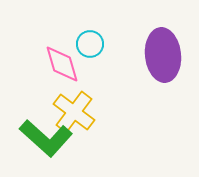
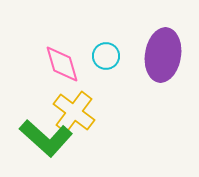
cyan circle: moved 16 px right, 12 px down
purple ellipse: rotated 15 degrees clockwise
